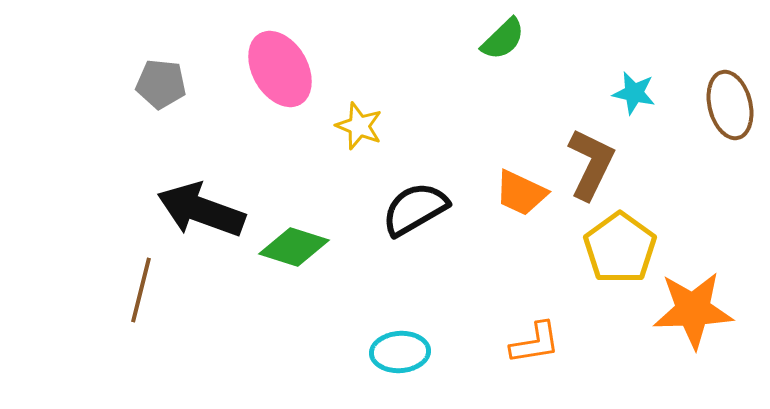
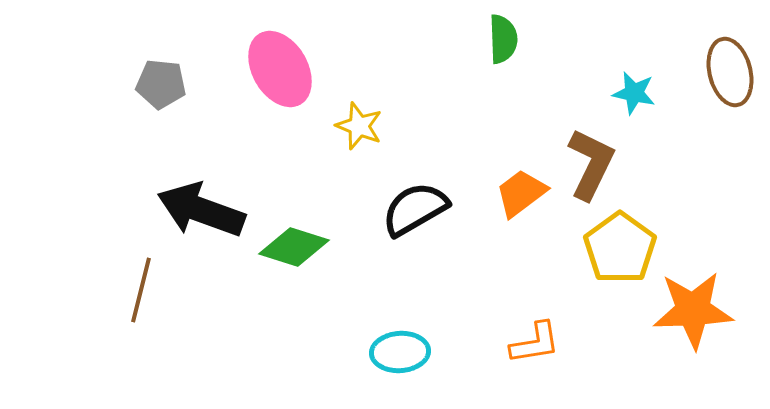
green semicircle: rotated 48 degrees counterclockwise
brown ellipse: moved 33 px up
orange trapezoid: rotated 118 degrees clockwise
